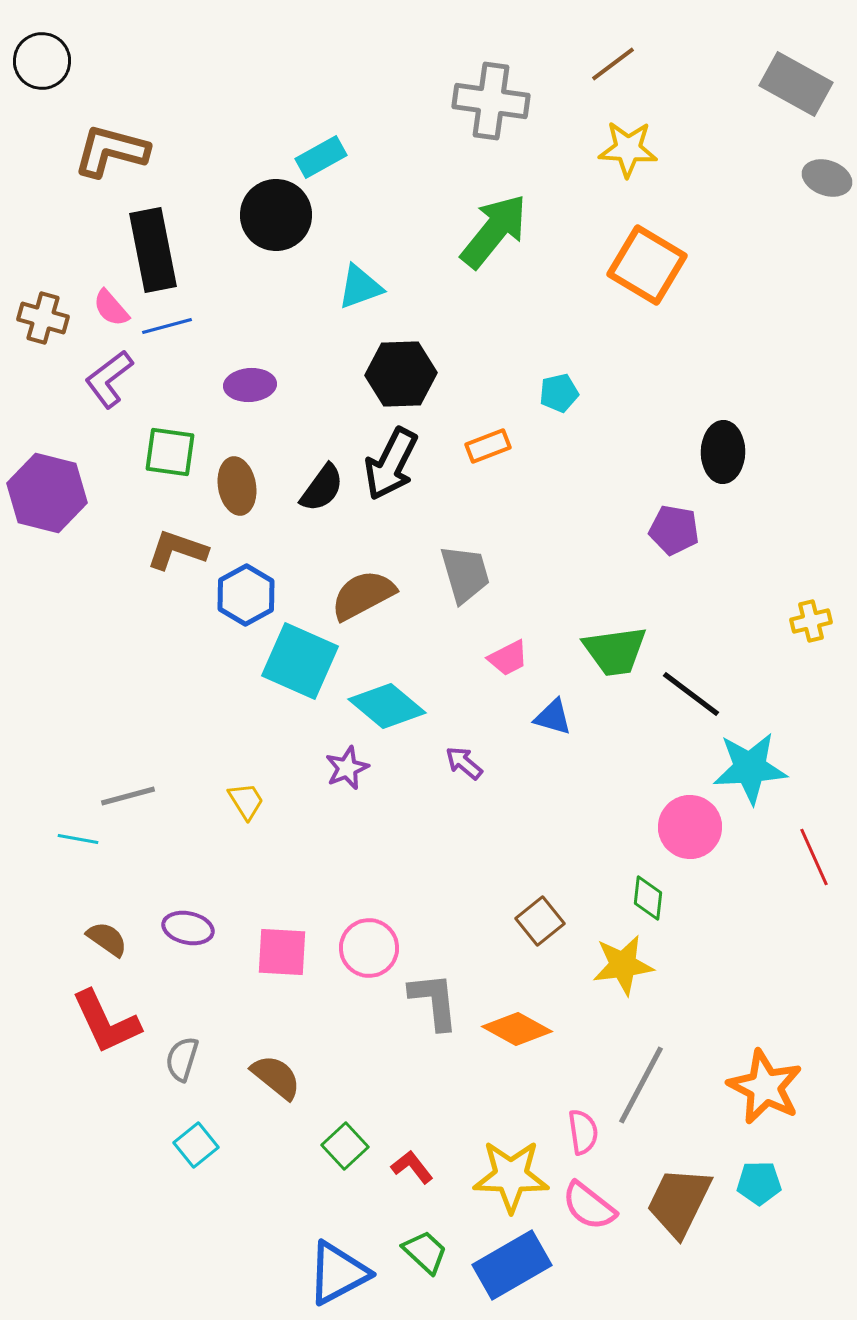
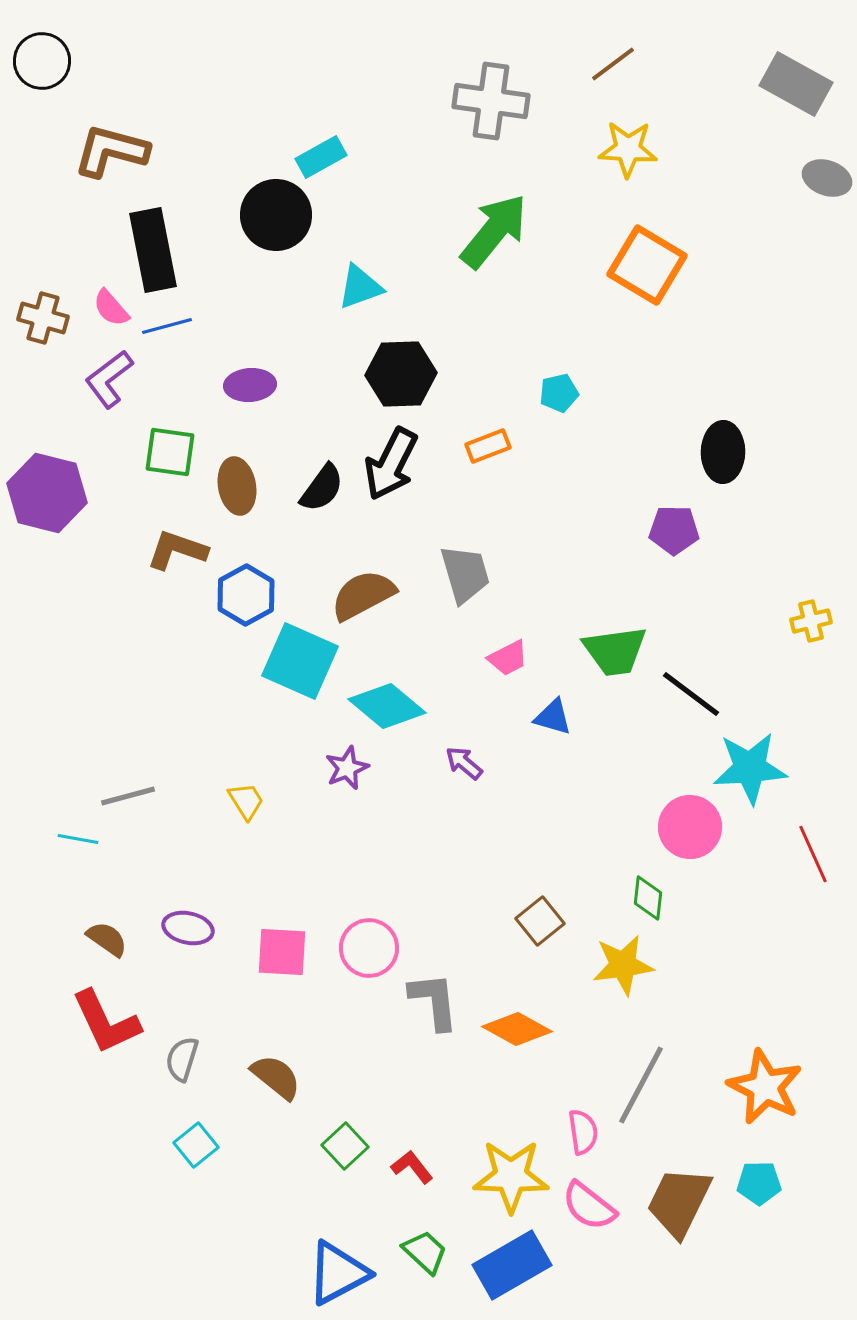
purple pentagon at (674, 530): rotated 9 degrees counterclockwise
red line at (814, 857): moved 1 px left, 3 px up
